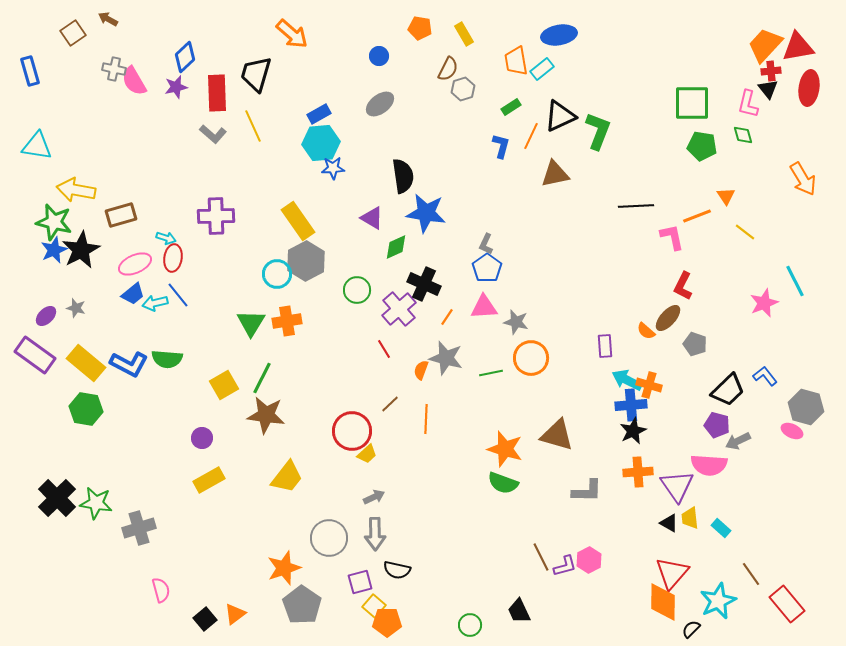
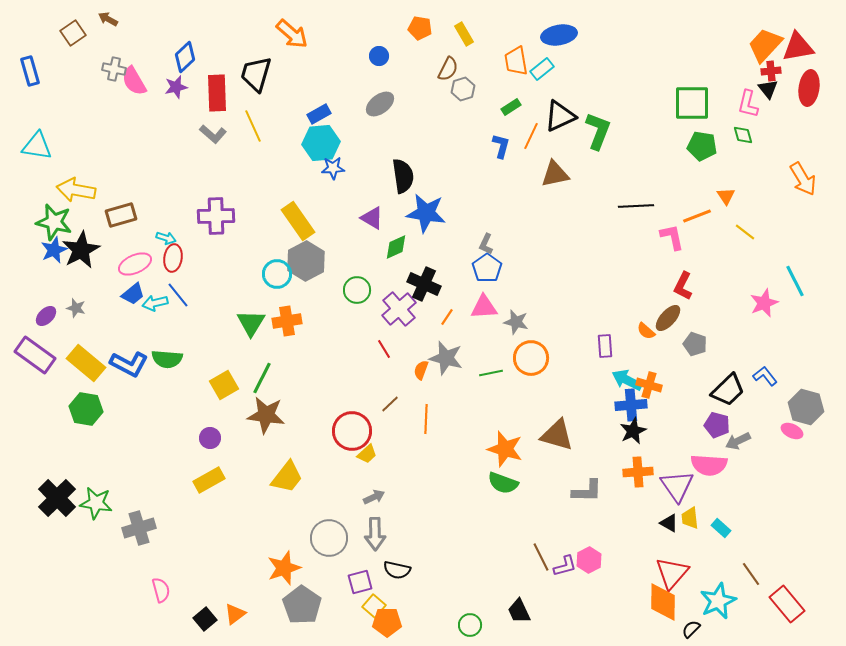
purple circle at (202, 438): moved 8 px right
